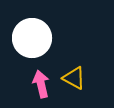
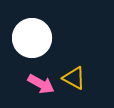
pink arrow: rotated 132 degrees clockwise
